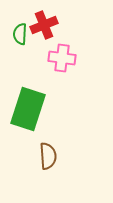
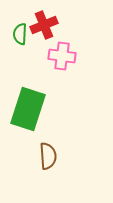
pink cross: moved 2 px up
